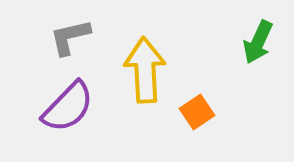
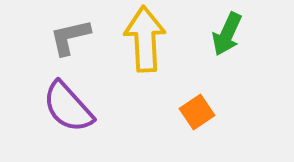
green arrow: moved 31 px left, 8 px up
yellow arrow: moved 31 px up
purple semicircle: rotated 94 degrees clockwise
